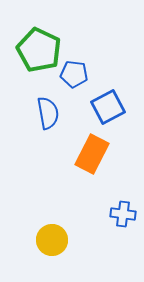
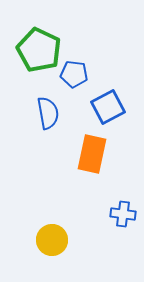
orange rectangle: rotated 15 degrees counterclockwise
